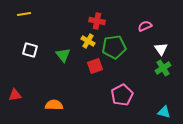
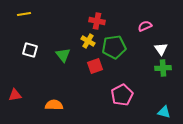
green cross: rotated 28 degrees clockwise
